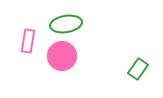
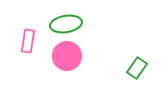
pink circle: moved 5 px right
green rectangle: moved 1 px left, 1 px up
